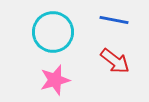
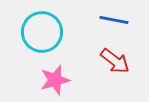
cyan circle: moved 11 px left
